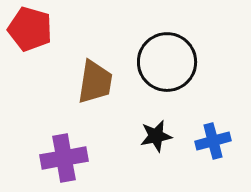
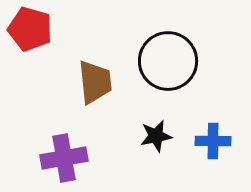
black circle: moved 1 px right, 1 px up
brown trapezoid: rotated 15 degrees counterclockwise
blue cross: rotated 16 degrees clockwise
